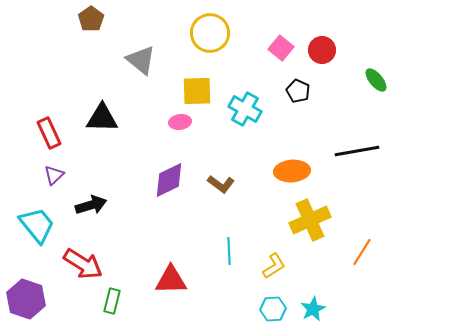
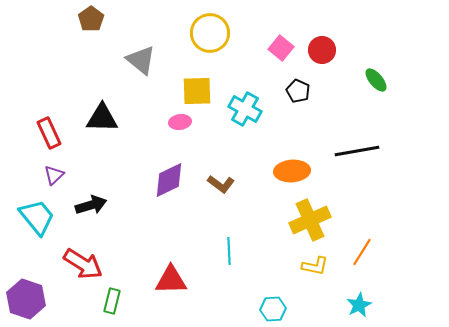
cyan trapezoid: moved 8 px up
yellow L-shape: moved 41 px right; rotated 44 degrees clockwise
cyan star: moved 46 px right, 4 px up
